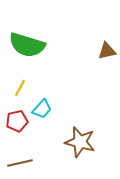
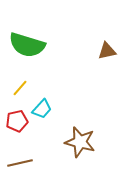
yellow line: rotated 12 degrees clockwise
